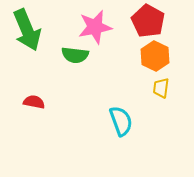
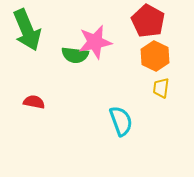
pink star: moved 15 px down
